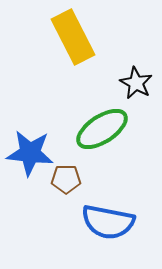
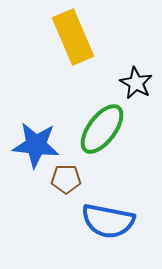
yellow rectangle: rotated 4 degrees clockwise
green ellipse: rotated 20 degrees counterclockwise
blue star: moved 6 px right, 8 px up
blue semicircle: moved 1 px up
